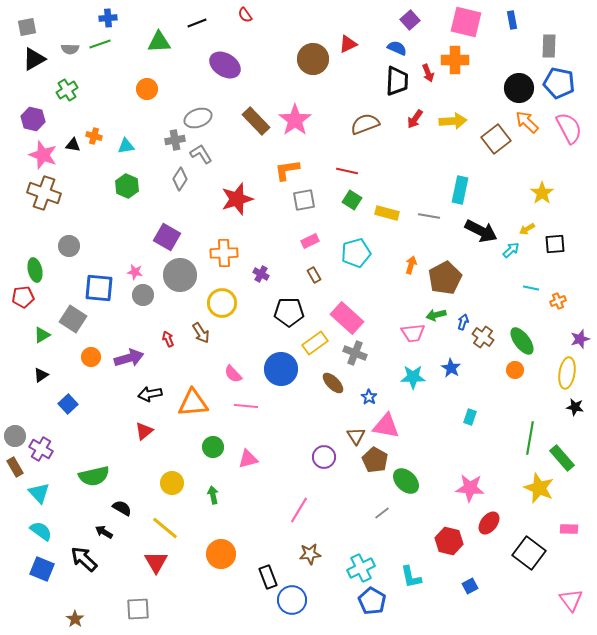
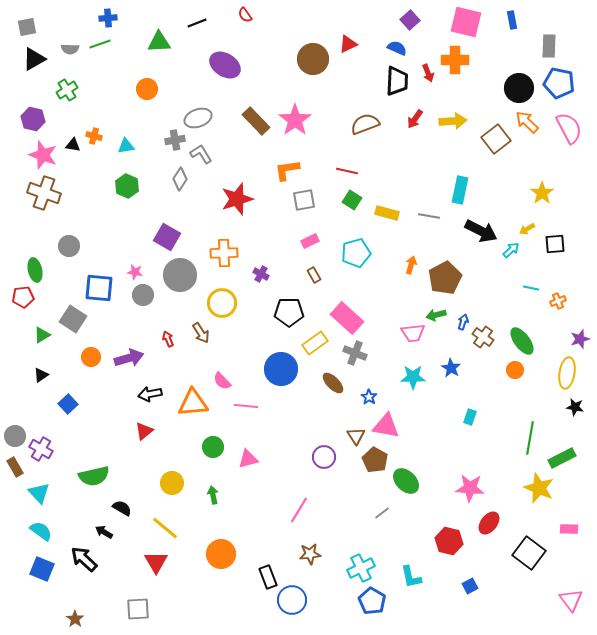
pink semicircle at (233, 374): moved 11 px left, 7 px down
green rectangle at (562, 458): rotated 76 degrees counterclockwise
